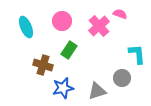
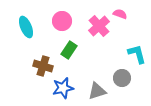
cyan L-shape: rotated 10 degrees counterclockwise
brown cross: moved 1 px down
